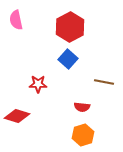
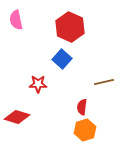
red hexagon: rotated 8 degrees counterclockwise
blue square: moved 6 px left
brown line: rotated 24 degrees counterclockwise
red semicircle: rotated 91 degrees clockwise
red diamond: moved 1 px down
orange hexagon: moved 2 px right, 5 px up
